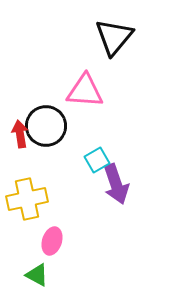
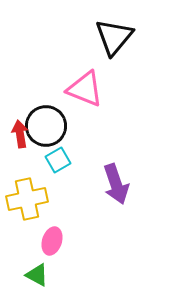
pink triangle: moved 2 px up; rotated 18 degrees clockwise
cyan square: moved 39 px left
